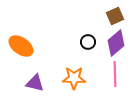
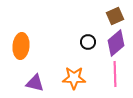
orange ellipse: rotated 60 degrees clockwise
